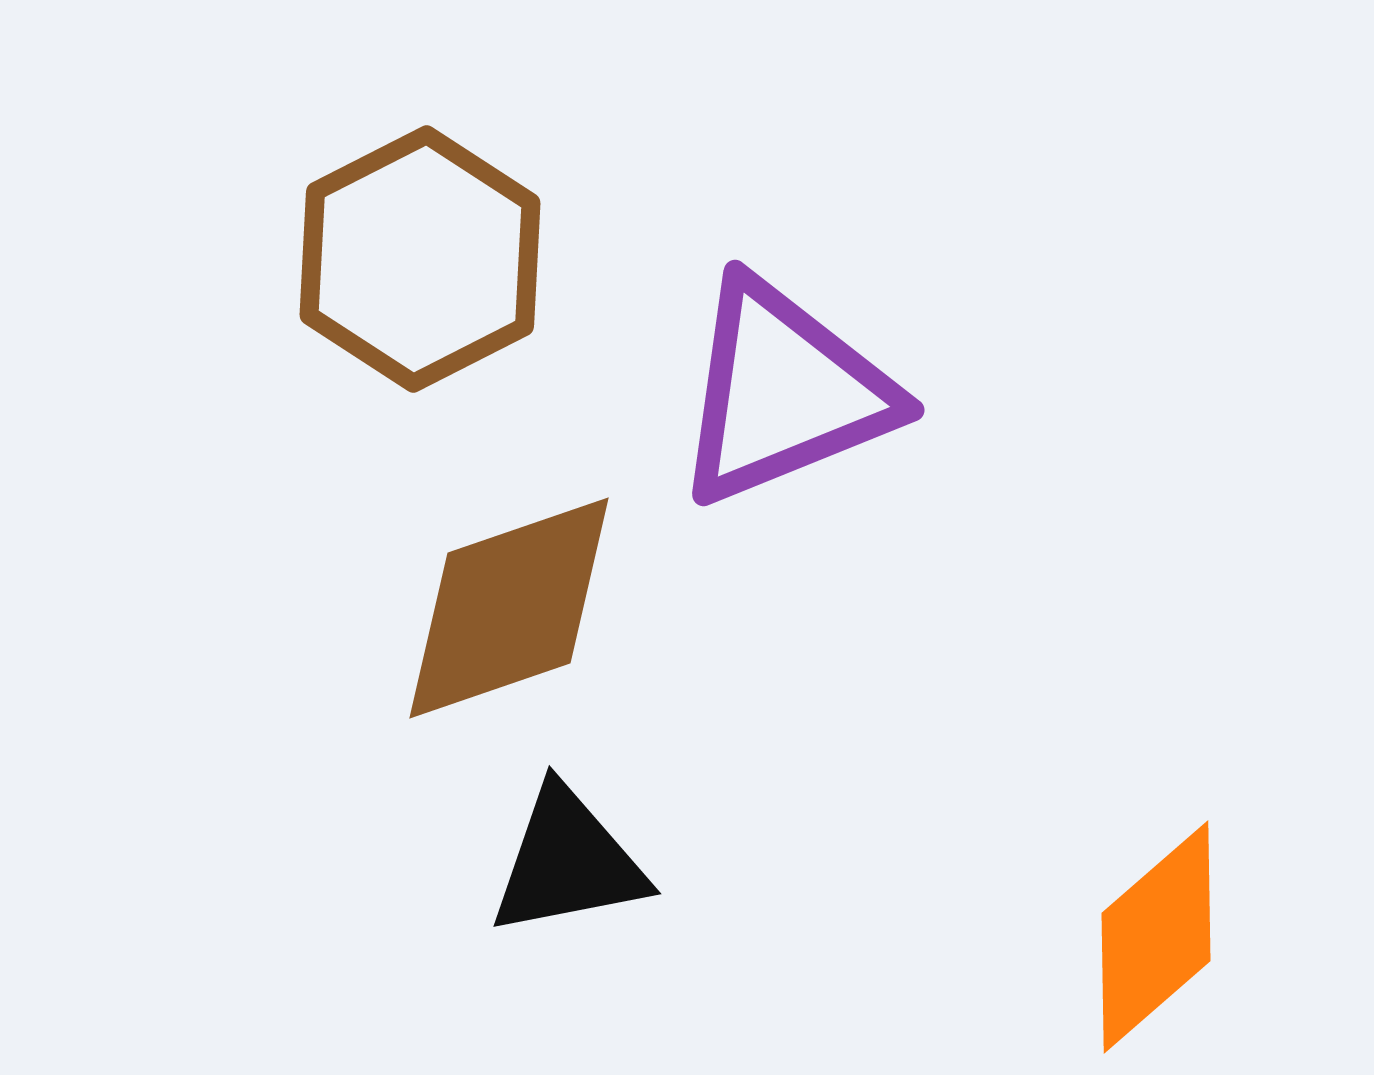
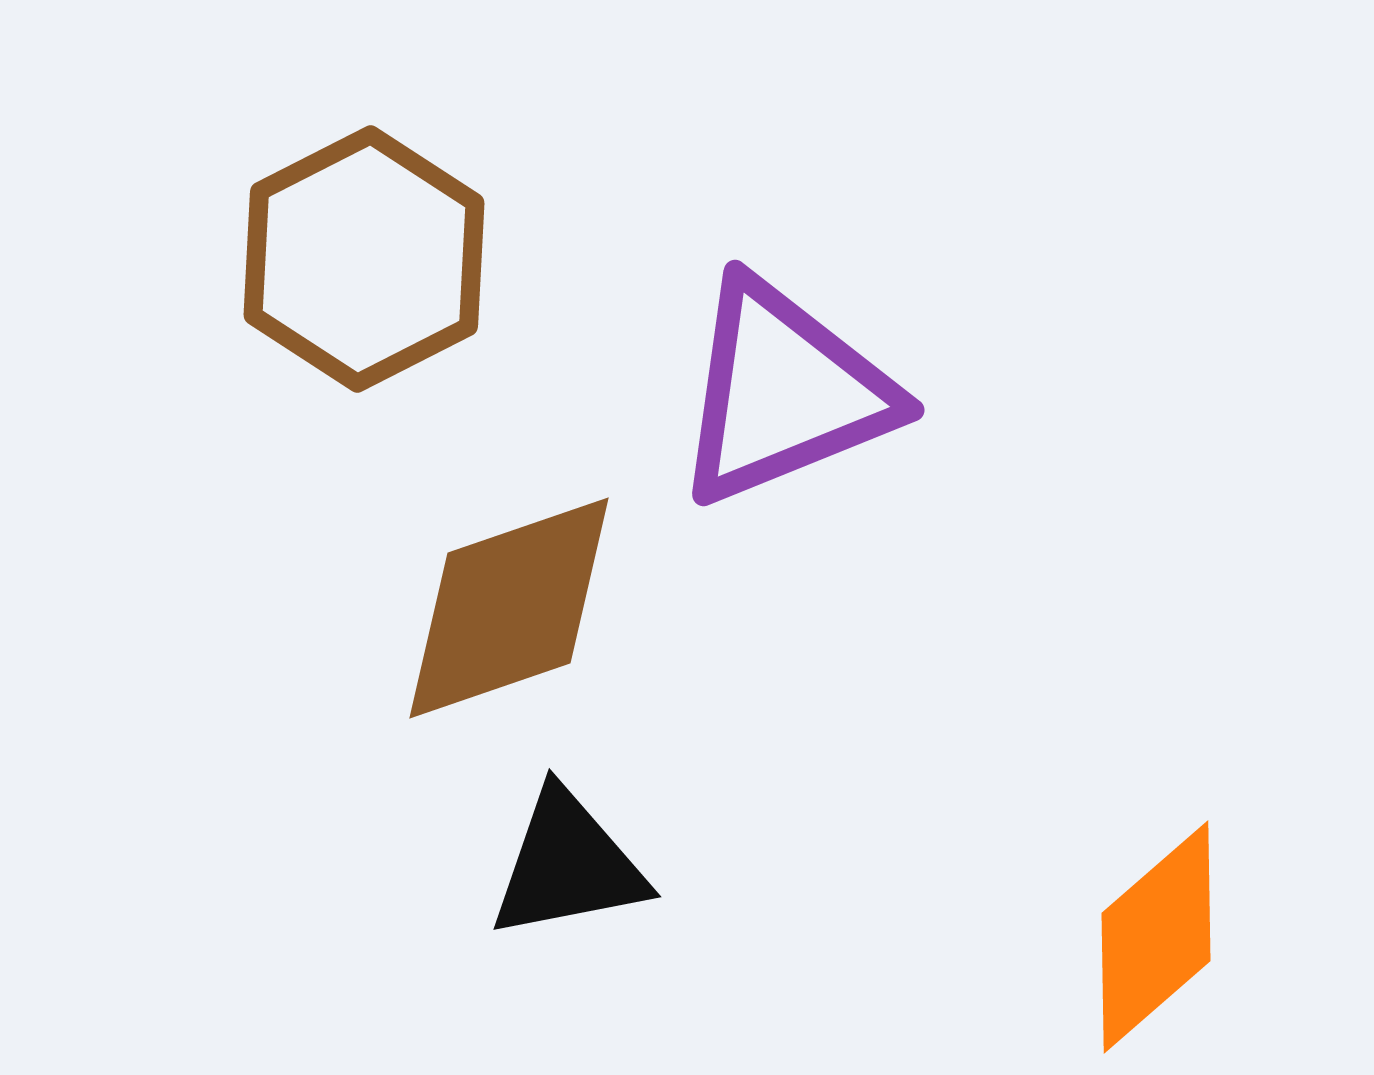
brown hexagon: moved 56 px left
black triangle: moved 3 px down
